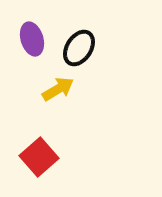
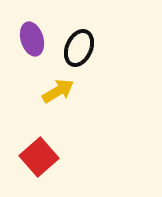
black ellipse: rotated 9 degrees counterclockwise
yellow arrow: moved 2 px down
